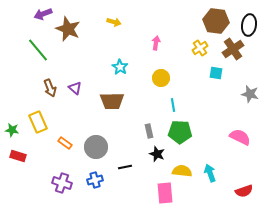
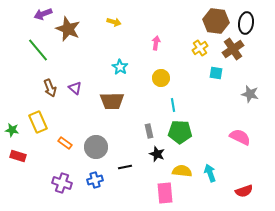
black ellipse: moved 3 px left, 2 px up
